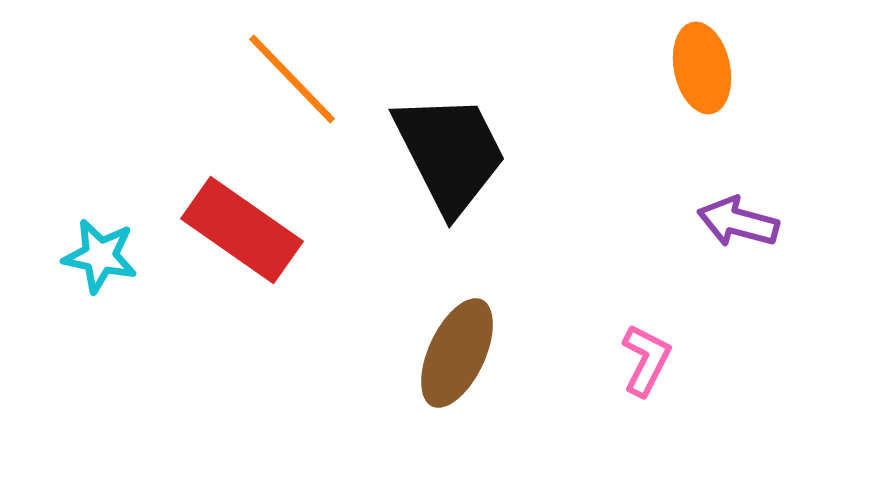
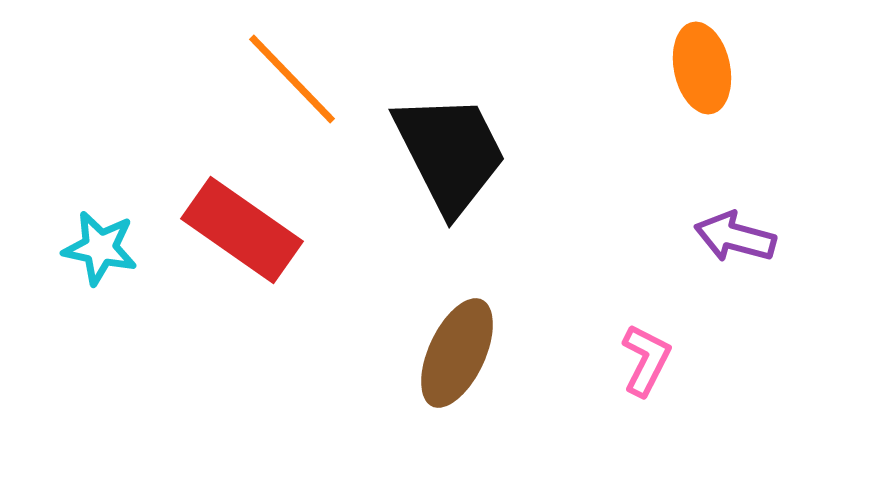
purple arrow: moved 3 px left, 15 px down
cyan star: moved 8 px up
